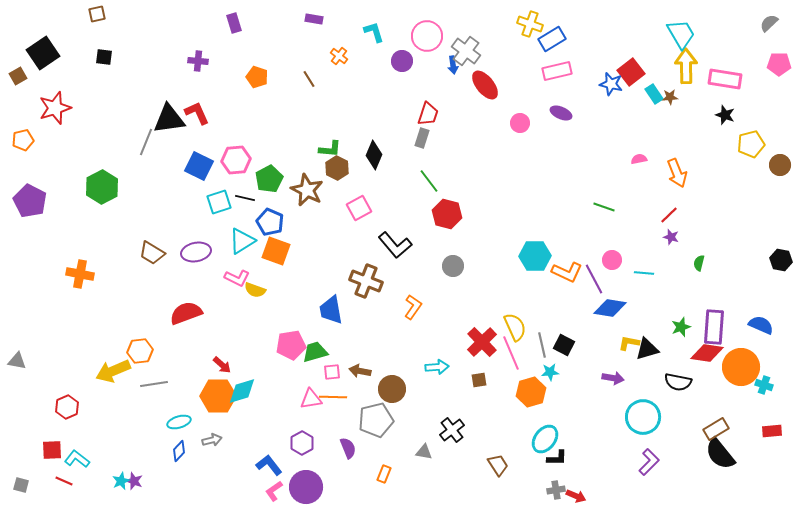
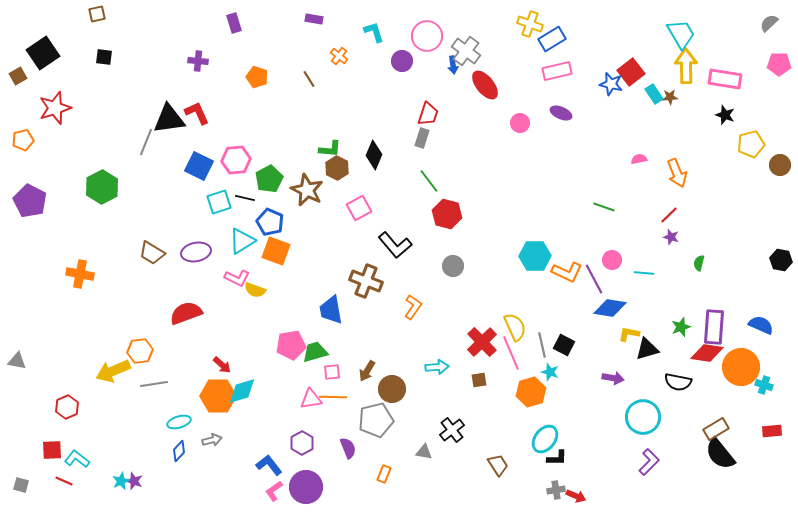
yellow L-shape at (629, 343): moved 9 px up
brown arrow at (360, 371): moved 7 px right; rotated 70 degrees counterclockwise
cyan star at (550, 372): rotated 24 degrees clockwise
